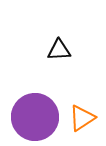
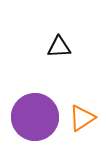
black triangle: moved 3 px up
